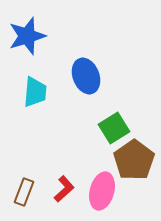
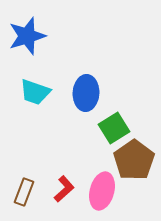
blue ellipse: moved 17 px down; rotated 24 degrees clockwise
cyan trapezoid: rotated 104 degrees clockwise
